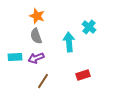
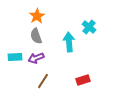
orange star: rotated 21 degrees clockwise
red rectangle: moved 5 px down
